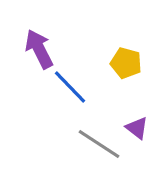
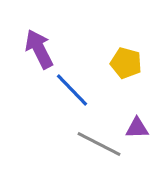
blue line: moved 2 px right, 3 px down
purple triangle: rotated 40 degrees counterclockwise
gray line: rotated 6 degrees counterclockwise
